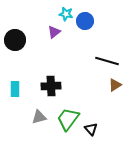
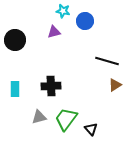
cyan star: moved 3 px left, 3 px up
purple triangle: rotated 24 degrees clockwise
green trapezoid: moved 2 px left
